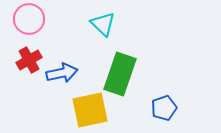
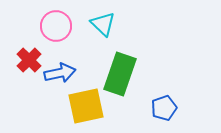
pink circle: moved 27 px right, 7 px down
red cross: rotated 15 degrees counterclockwise
blue arrow: moved 2 px left
yellow square: moved 4 px left, 4 px up
